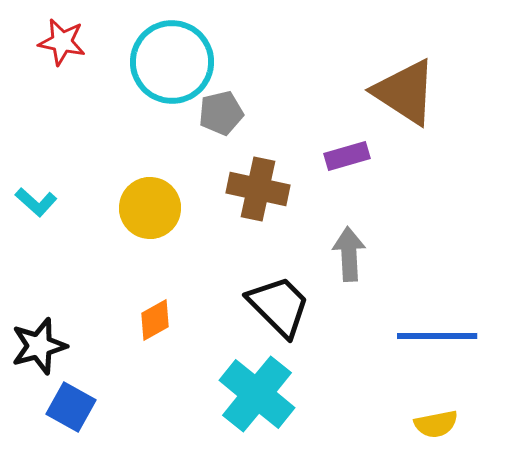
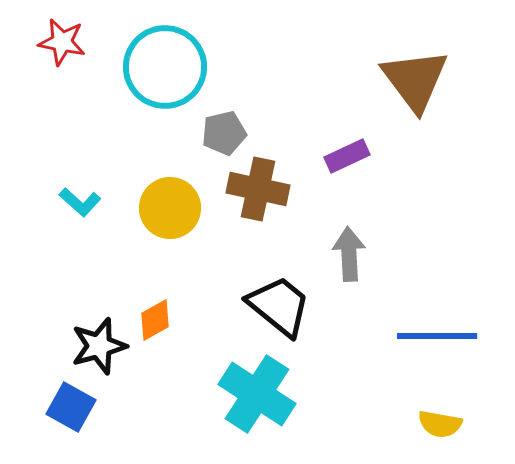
cyan circle: moved 7 px left, 5 px down
brown triangle: moved 10 px right, 12 px up; rotated 20 degrees clockwise
gray pentagon: moved 3 px right, 20 px down
purple rectangle: rotated 9 degrees counterclockwise
cyan L-shape: moved 44 px right
yellow circle: moved 20 px right
black trapezoid: rotated 6 degrees counterclockwise
black star: moved 60 px right
cyan cross: rotated 6 degrees counterclockwise
yellow semicircle: moved 4 px right; rotated 21 degrees clockwise
